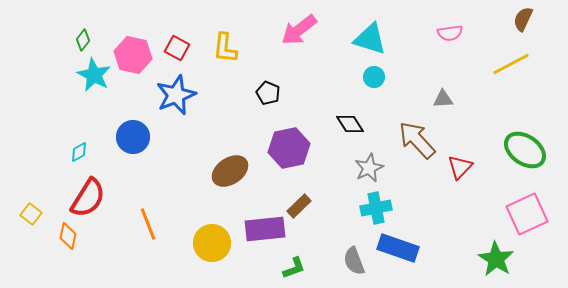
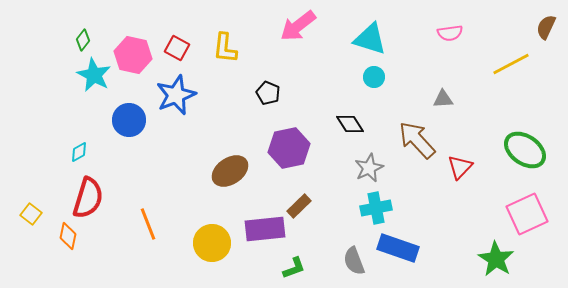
brown semicircle: moved 23 px right, 8 px down
pink arrow: moved 1 px left, 4 px up
blue circle: moved 4 px left, 17 px up
red semicircle: rotated 15 degrees counterclockwise
